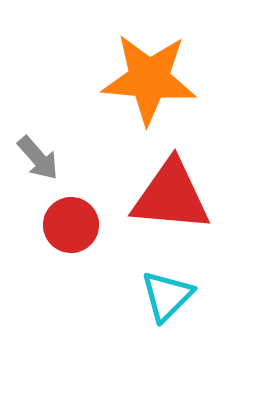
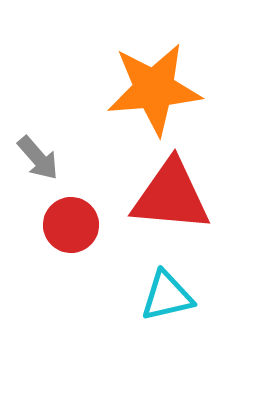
orange star: moved 5 px right, 10 px down; rotated 10 degrees counterclockwise
cyan triangle: rotated 32 degrees clockwise
